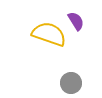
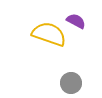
purple semicircle: rotated 30 degrees counterclockwise
